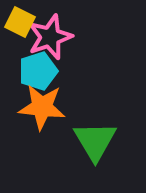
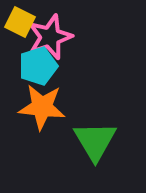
cyan pentagon: moved 5 px up
